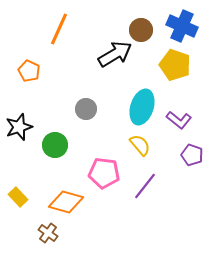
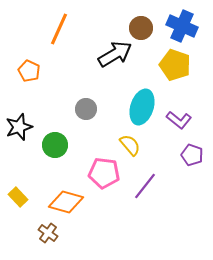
brown circle: moved 2 px up
yellow semicircle: moved 10 px left
